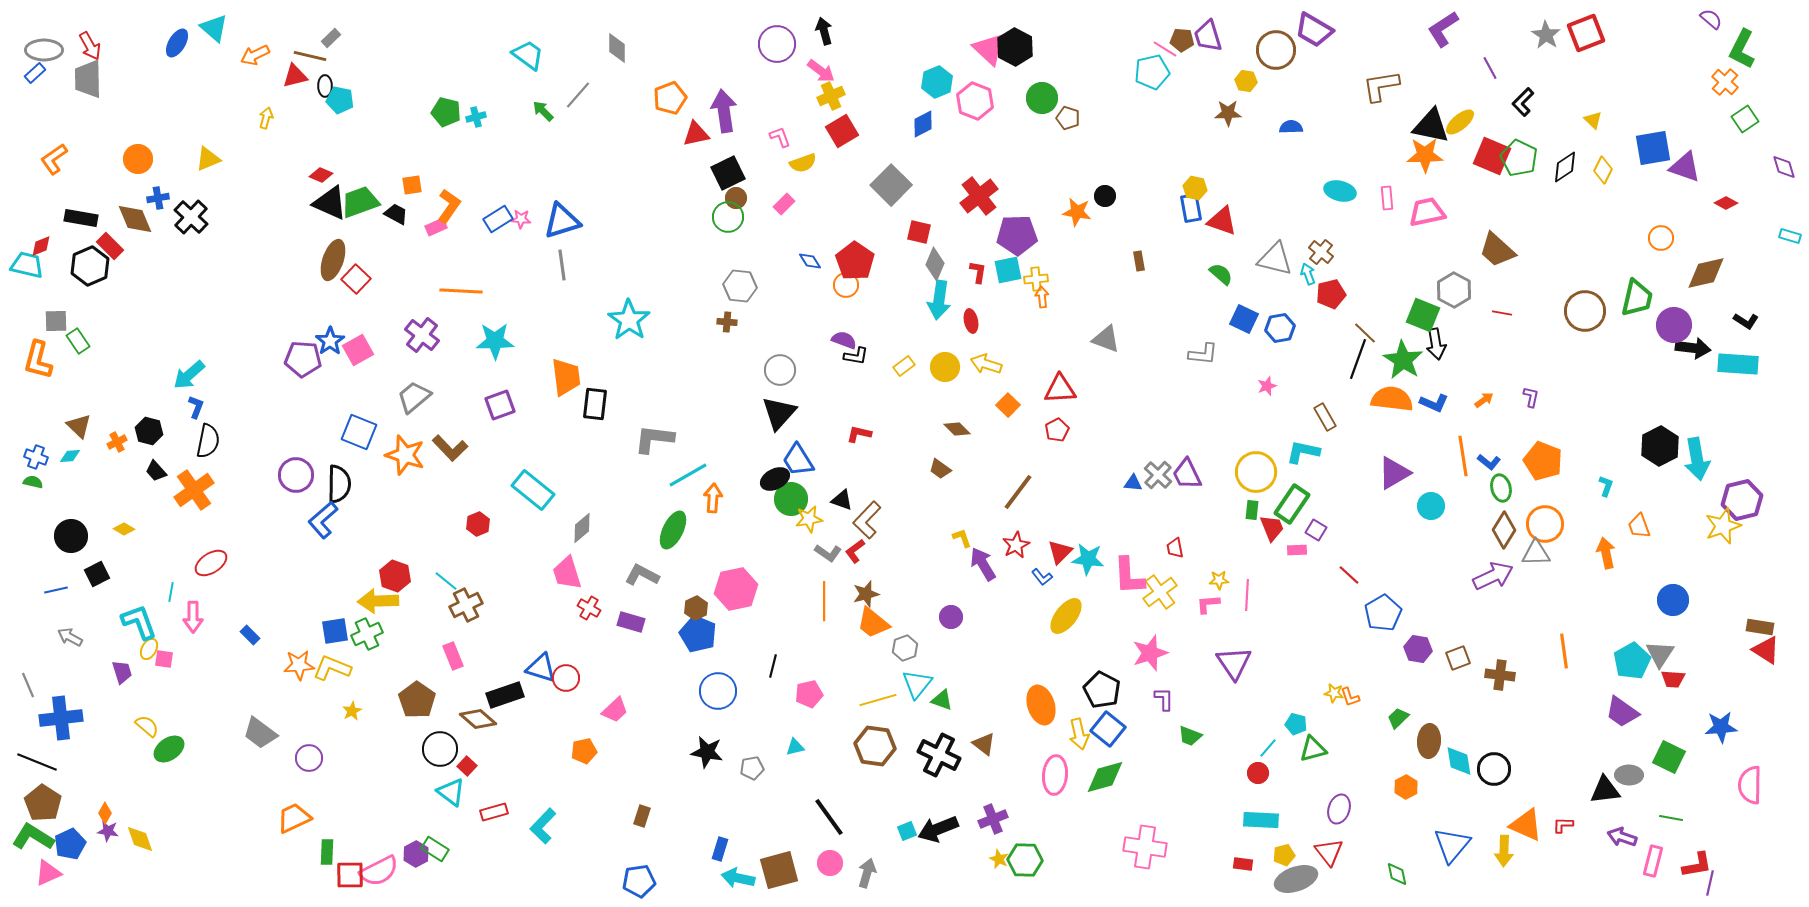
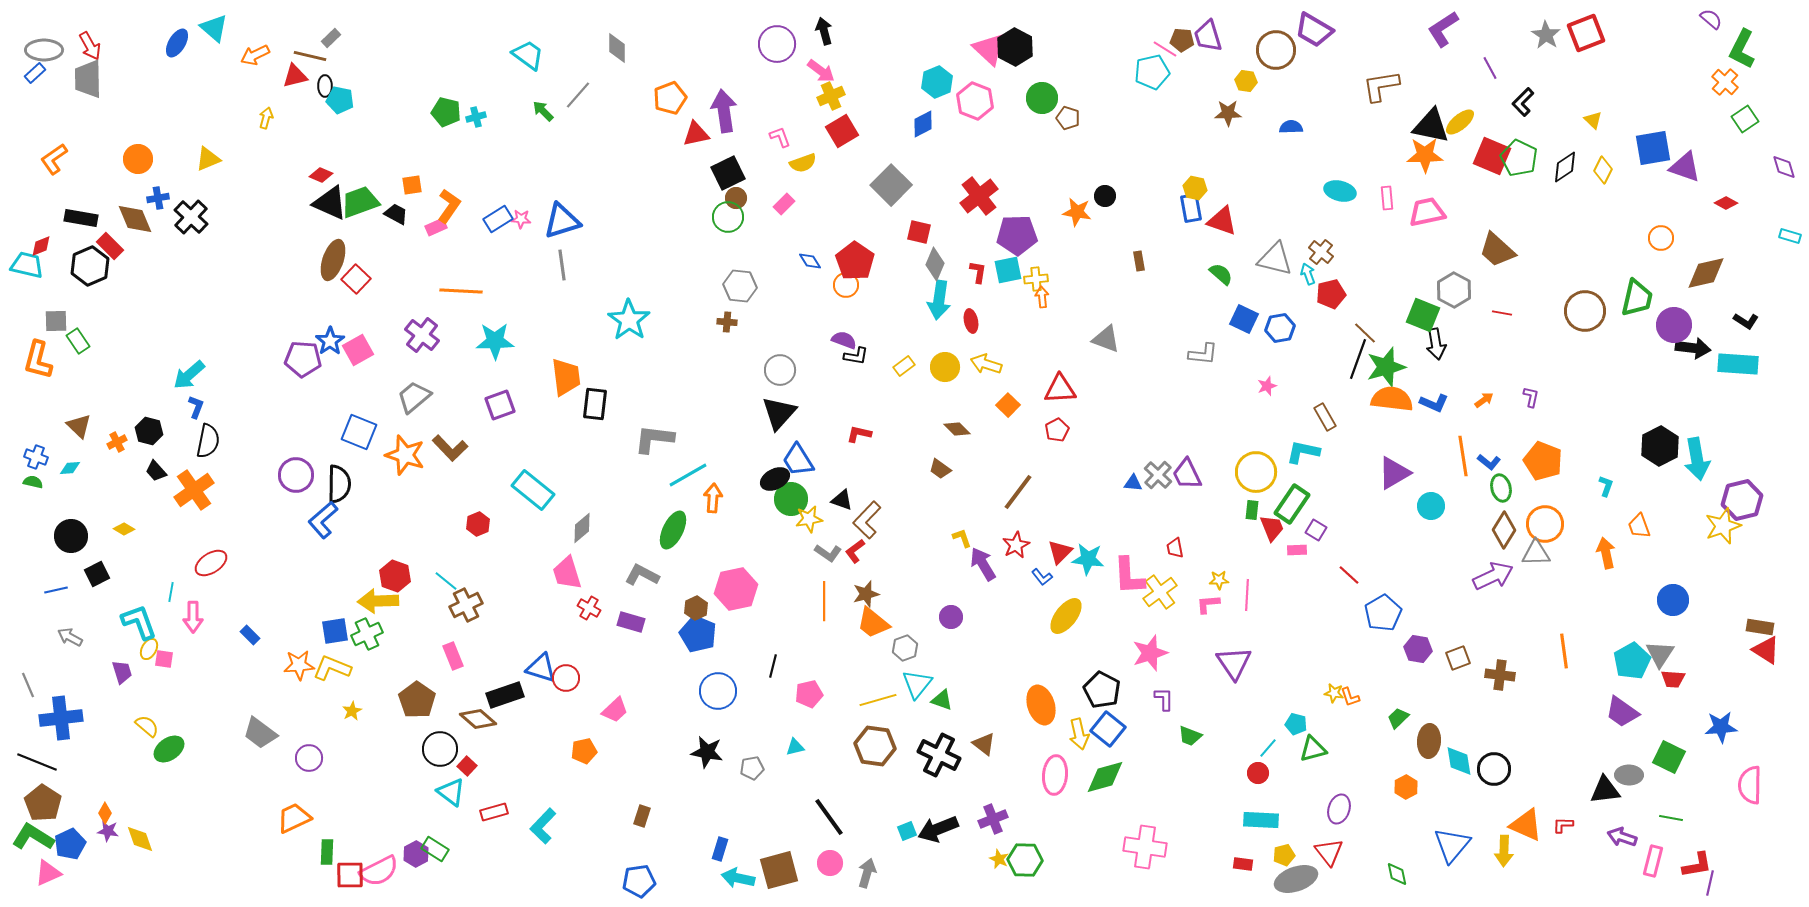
green star at (1403, 360): moved 17 px left, 7 px down; rotated 24 degrees clockwise
cyan diamond at (70, 456): moved 12 px down
